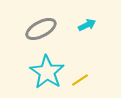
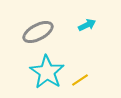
gray ellipse: moved 3 px left, 3 px down
